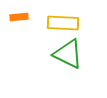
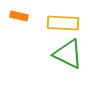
orange rectangle: moved 1 px up; rotated 18 degrees clockwise
